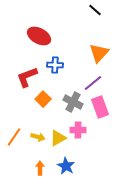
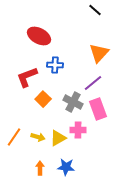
pink rectangle: moved 2 px left, 2 px down
blue star: moved 1 px down; rotated 24 degrees counterclockwise
